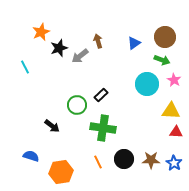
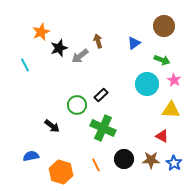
brown circle: moved 1 px left, 11 px up
cyan line: moved 2 px up
yellow triangle: moved 1 px up
green cross: rotated 15 degrees clockwise
red triangle: moved 14 px left, 4 px down; rotated 24 degrees clockwise
blue semicircle: rotated 28 degrees counterclockwise
orange line: moved 2 px left, 3 px down
orange hexagon: rotated 25 degrees clockwise
